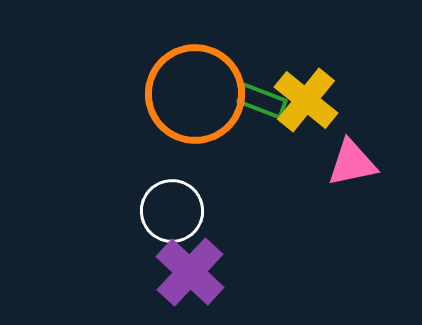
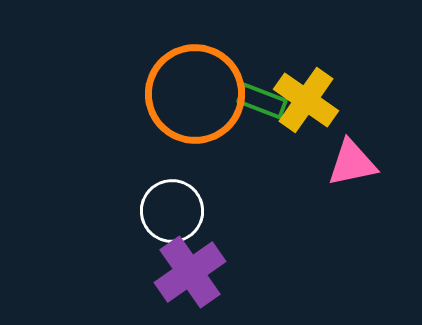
yellow cross: rotated 4 degrees counterclockwise
purple cross: rotated 12 degrees clockwise
